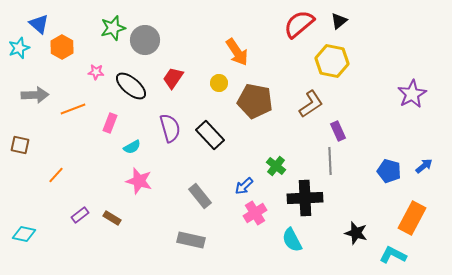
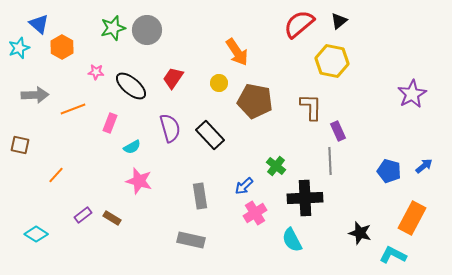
gray circle at (145, 40): moved 2 px right, 10 px up
brown L-shape at (311, 104): moved 3 px down; rotated 56 degrees counterclockwise
gray rectangle at (200, 196): rotated 30 degrees clockwise
purple rectangle at (80, 215): moved 3 px right
black star at (356, 233): moved 4 px right
cyan diamond at (24, 234): moved 12 px right; rotated 20 degrees clockwise
